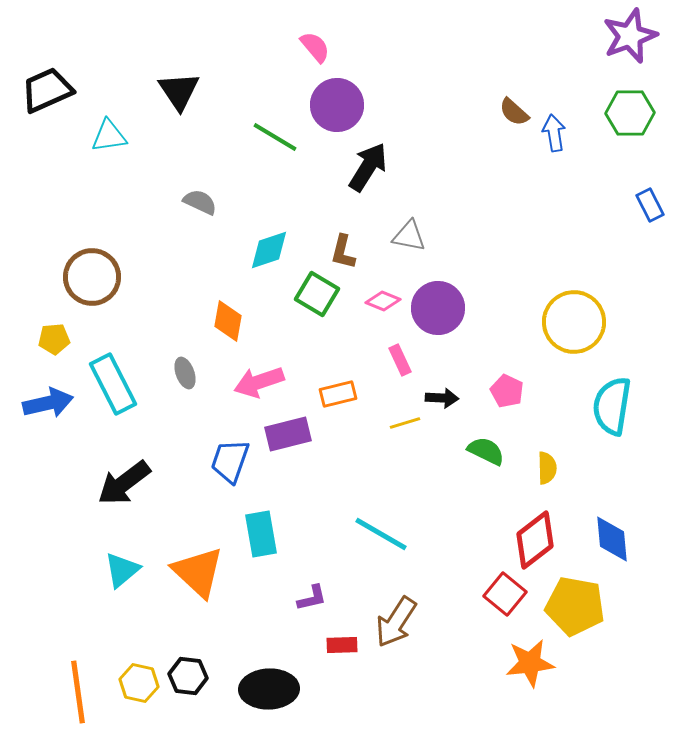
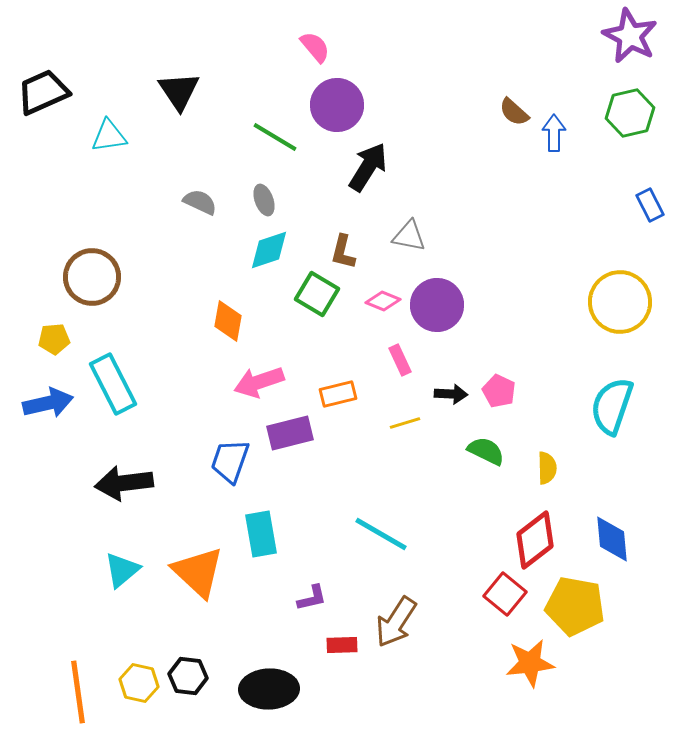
purple star at (630, 36): rotated 24 degrees counterclockwise
black trapezoid at (47, 90): moved 4 px left, 2 px down
green hexagon at (630, 113): rotated 12 degrees counterclockwise
blue arrow at (554, 133): rotated 9 degrees clockwise
purple circle at (438, 308): moved 1 px left, 3 px up
yellow circle at (574, 322): moved 46 px right, 20 px up
gray ellipse at (185, 373): moved 79 px right, 173 px up
pink pentagon at (507, 391): moved 8 px left
black arrow at (442, 398): moved 9 px right, 4 px up
cyan semicircle at (612, 406): rotated 10 degrees clockwise
purple rectangle at (288, 434): moved 2 px right, 1 px up
black arrow at (124, 483): rotated 30 degrees clockwise
